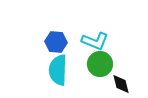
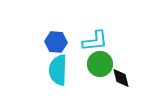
cyan L-shape: rotated 28 degrees counterclockwise
black diamond: moved 6 px up
